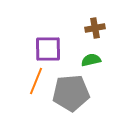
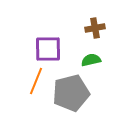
gray pentagon: rotated 9 degrees counterclockwise
